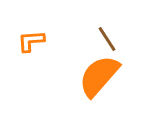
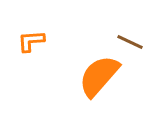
brown line: moved 23 px right, 3 px down; rotated 32 degrees counterclockwise
